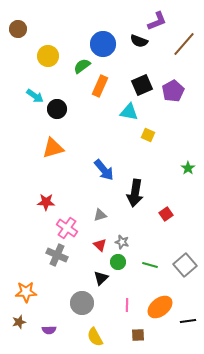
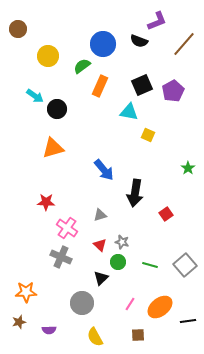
gray cross: moved 4 px right, 2 px down
pink line: moved 3 px right, 1 px up; rotated 32 degrees clockwise
